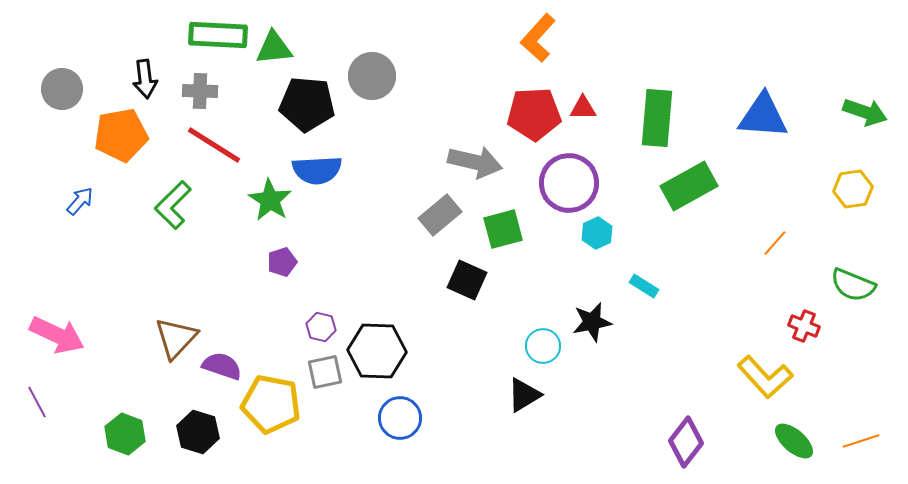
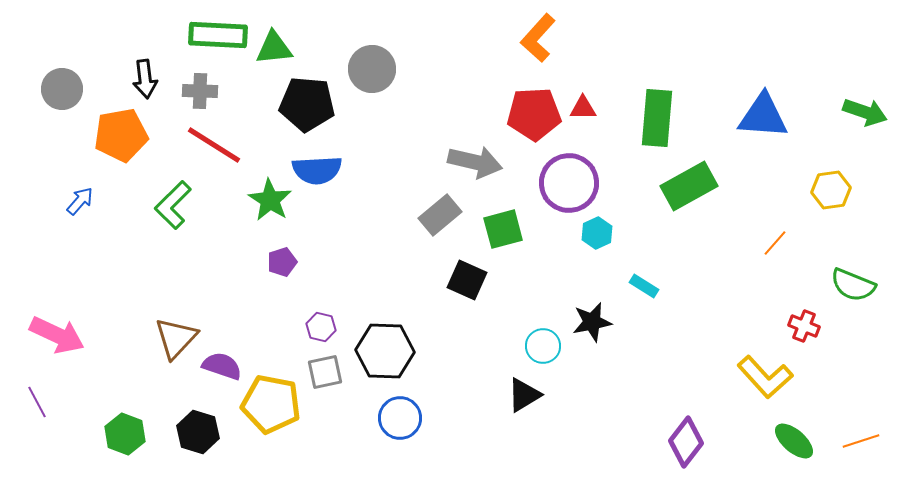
gray circle at (372, 76): moved 7 px up
yellow hexagon at (853, 189): moved 22 px left, 1 px down
black hexagon at (377, 351): moved 8 px right
